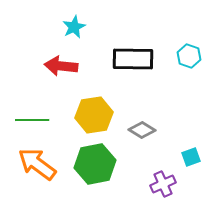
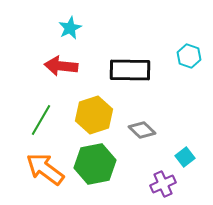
cyan star: moved 4 px left, 1 px down
black rectangle: moved 3 px left, 11 px down
yellow hexagon: rotated 9 degrees counterclockwise
green line: moved 9 px right; rotated 60 degrees counterclockwise
gray diamond: rotated 12 degrees clockwise
cyan square: moved 6 px left; rotated 18 degrees counterclockwise
orange arrow: moved 8 px right, 5 px down
